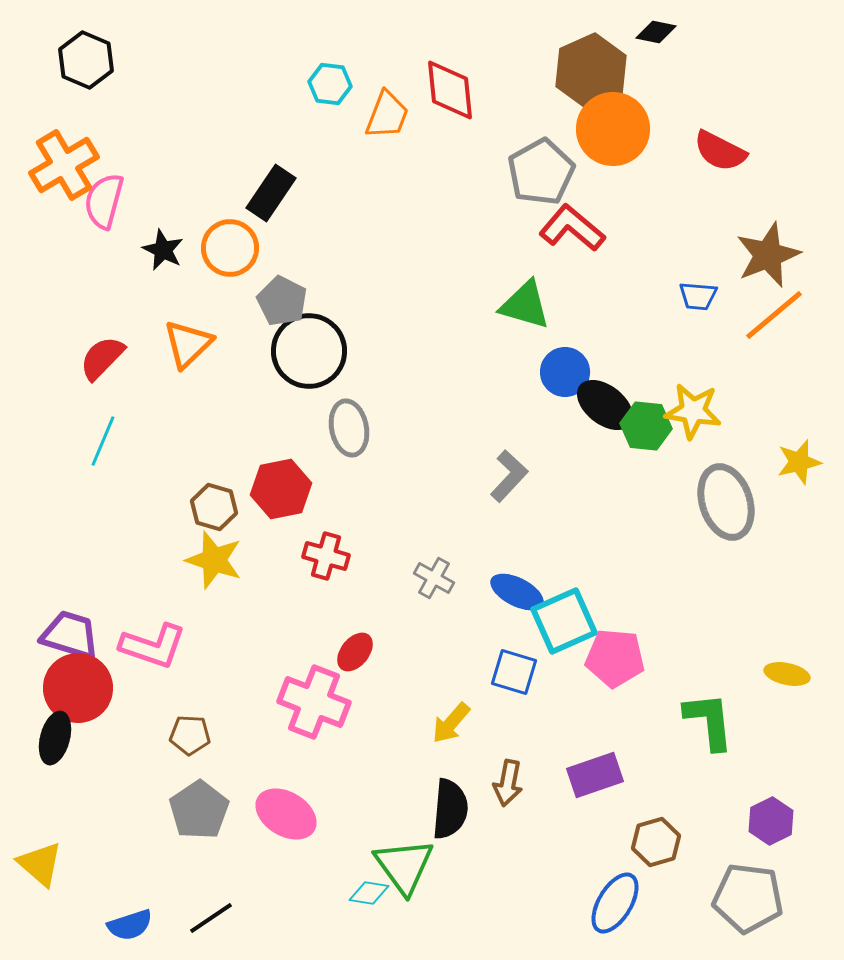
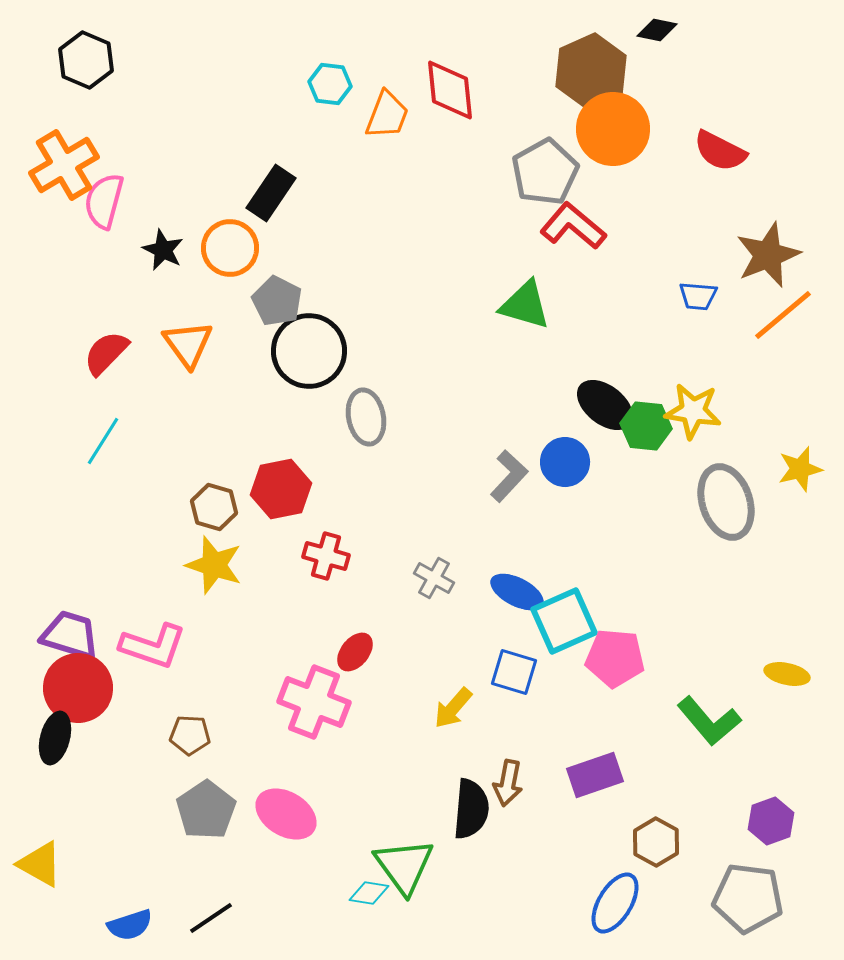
black diamond at (656, 32): moved 1 px right, 2 px up
gray pentagon at (541, 172): moved 4 px right
red L-shape at (572, 228): moved 1 px right, 2 px up
gray pentagon at (282, 301): moved 5 px left
orange line at (774, 315): moved 9 px right
orange triangle at (188, 344): rotated 22 degrees counterclockwise
red semicircle at (102, 358): moved 4 px right, 5 px up
blue circle at (565, 372): moved 90 px down
gray ellipse at (349, 428): moved 17 px right, 11 px up
cyan line at (103, 441): rotated 9 degrees clockwise
yellow star at (799, 462): moved 1 px right, 7 px down
yellow star at (214, 560): moved 5 px down
green L-shape at (709, 721): rotated 146 degrees clockwise
yellow arrow at (451, 723): moved 2 px right, 15 px up
black semicircle at (450, 809): moved 21 px right
gray pentagon at (199, 810): moved 7 px right
purple hexagon at (771, 821): rotated 6 degrees clockwise
brown hexagon at (656, 842): rotated 15 degrees counterclockwise
yellow triangle at (40, 864): rotated 12 degrees counterclockwise
